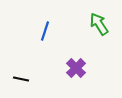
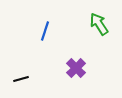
black line: rotated 28 degrees counterclockwise
